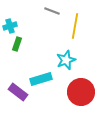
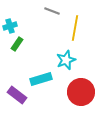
yellow line: moved 2 px down
green rectangle: rotated 16 degrees clockwise
purple rectangle: moved 1 px left, 3 px down
